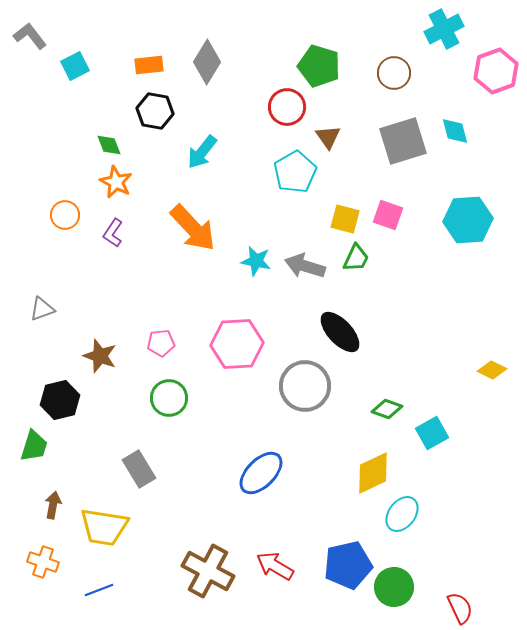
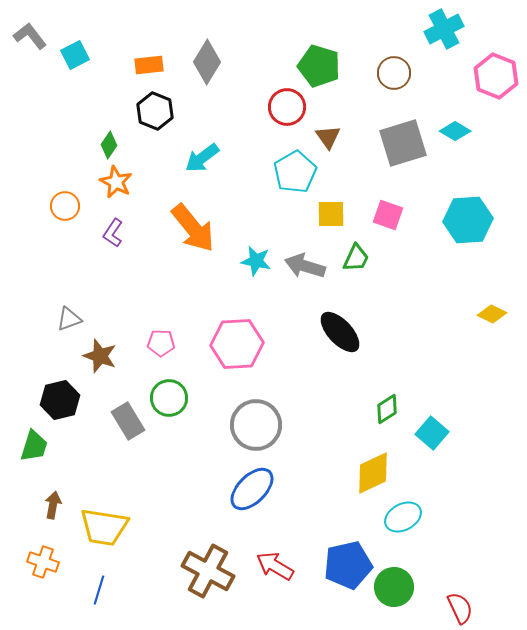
cyan square at (75, 66): moved 11 px up
pink hexagon at (496, 71): moved 5 px down; rotated 18 degrees counterclockwise
black hexagon at (155, 111): rotated 12 degrees clockwise
cyan diamond at (455, 131): rotated 44 degrees counterclockwise
gray square at (403, 141): moved 2 px down
green diamond at (109, 145): rotated 56 degrees clockwise
cyan arrow at (202, 152): moved 6 px down; rotated 15 degrees clockwise
orange circle at (65, 215): moved 9 px up
yellow square at (345, 219): moved 14 px left, 5 px up; rotated 16 degrees counterclockwise
orange arrow at (193, 228): rotated 4 degrees clockwise
gray triangle at (42, 309): moved 27 px right, 10 px down
pink pentagon at (161, 343): rotated 8 degrees clockwise
yellow diamond at (492, 370): moved 56 px up
gray circle at (305, 386): moved 49 px left, 39 px down
green diamond at (387, 409): rotated 52 degrees counterclockwise
cyan square at (432, 433): rotated 20 degrees counterclockwise
gray rectangle at (139, 469): moved 11 px left, 48 px up
blue ellipse at (261, 473): moved 9 px left, 16 px down
cyan ellipse at (402, 514): moved 1 px right, 3 px down; rotated 24 degrees clockwise
blue line at (99, 590): rotated 52 degrees counterclockwise
